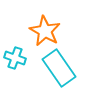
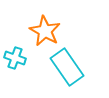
cyan rectangle: moved 8 px right, 1 px up
